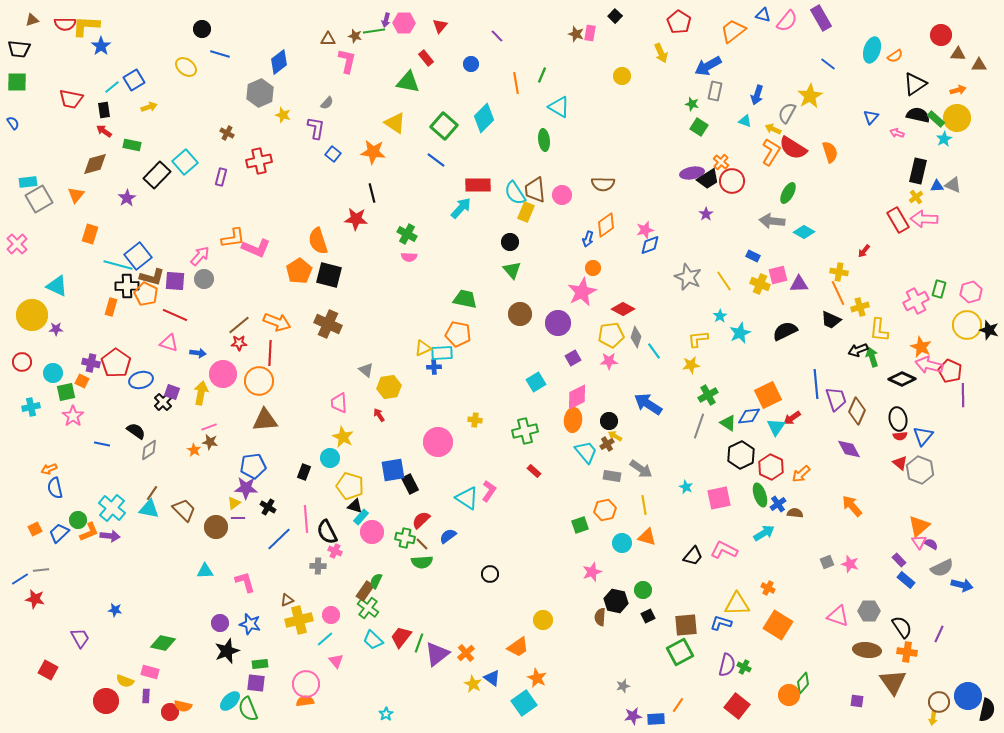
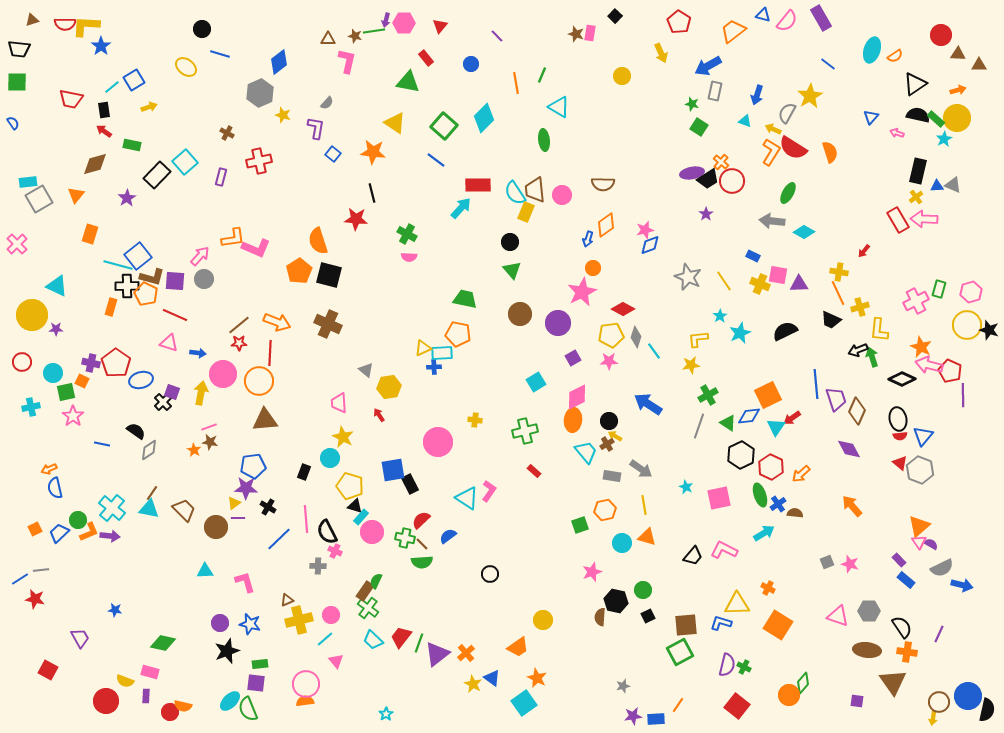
pink square at (778, 275): rotated 24 degrees clockwise
